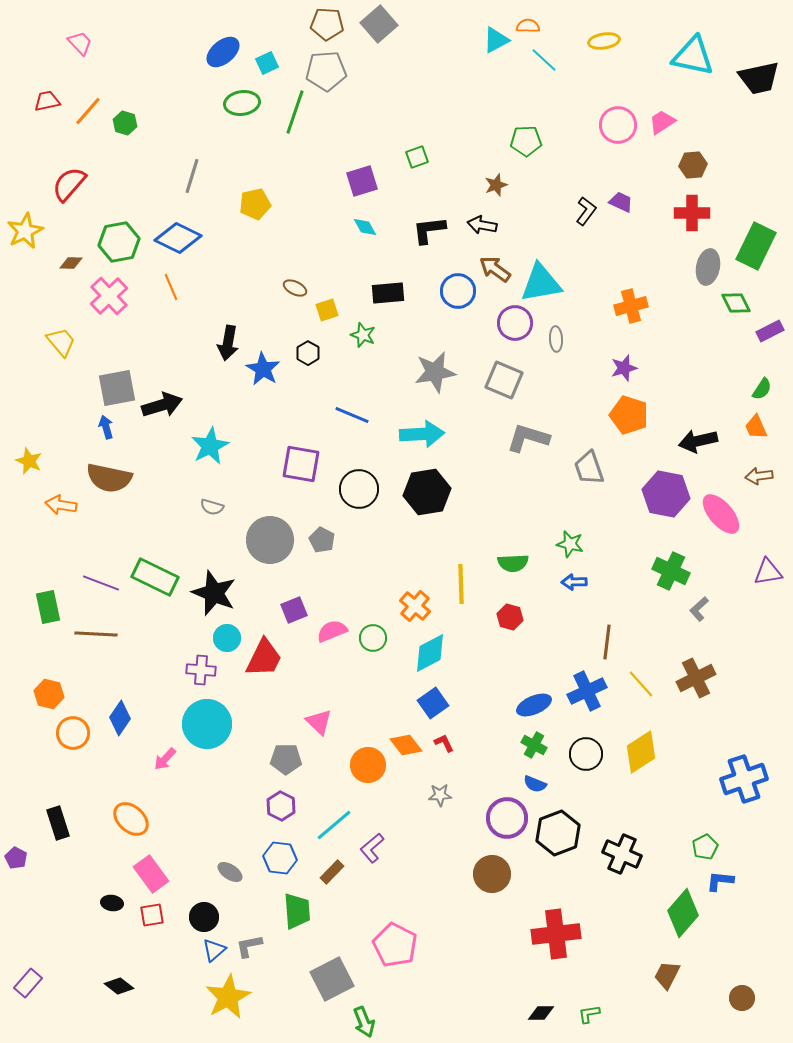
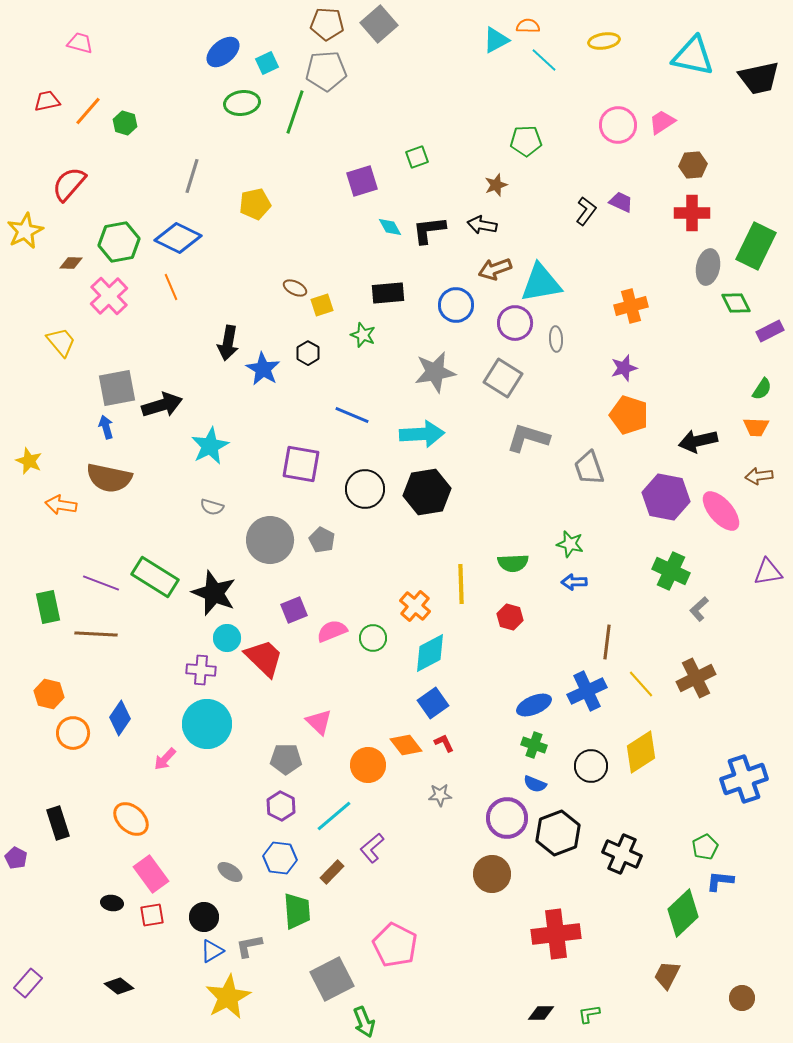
pink trapezoid at (80, 43): rotated 32 degrees counterclockwise
cyan diamond at (365, 227): moved 25 px right
brown arrow at (495, 269): rotated 56 degrees counterclockwise
blue circle at (458, 291): moved 2 px left, 14 px down
yellow square at (327, 310): moved 5 px left, 5 px up
gray square at (504, 380): moved 1 px left, 2 px up; rotated 9 degrees clockwise
orange trapezoid at (756, 427): rotated 64 degrees counterclockwise
black circle at (359, 489): moved 6 px right
purple hexagon at (666, 494): moved 3 px down
pink ellipse at (721, 514): moved 3 px up
green rectangle at (155, 577): rotated 6 degrees clockwise
red trapezoid at (264, 658): rotated 72 degrees counterclockwise
green cross at (534, 745): rotated 10 degrees counterclockwise
black circle at (586, 754): moved 5 px right, 12 px down
cyan line at (334, 825): moved 9 px up
green diamond at (683, 913): rotated 6 degrees clockwise
blue triangle at (214, 950): moved 2 px left, 1 px down; rotated 10 degrees clockwise
